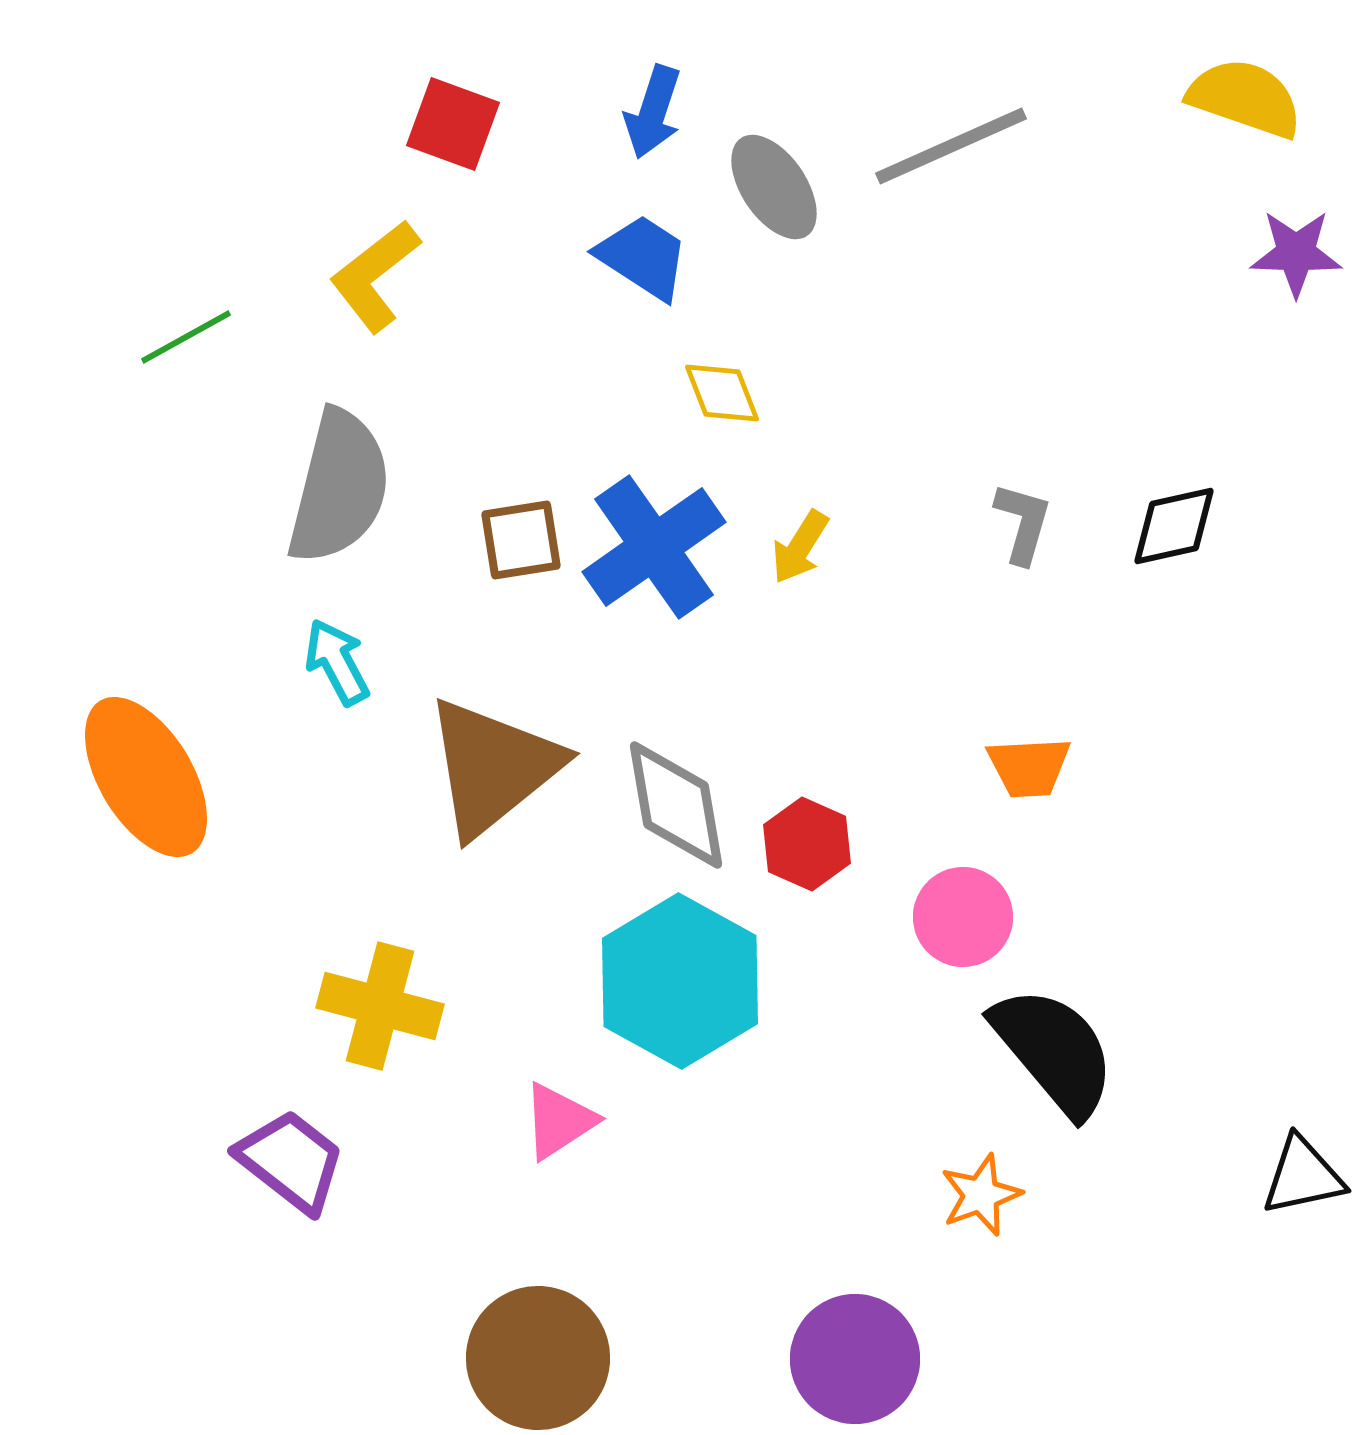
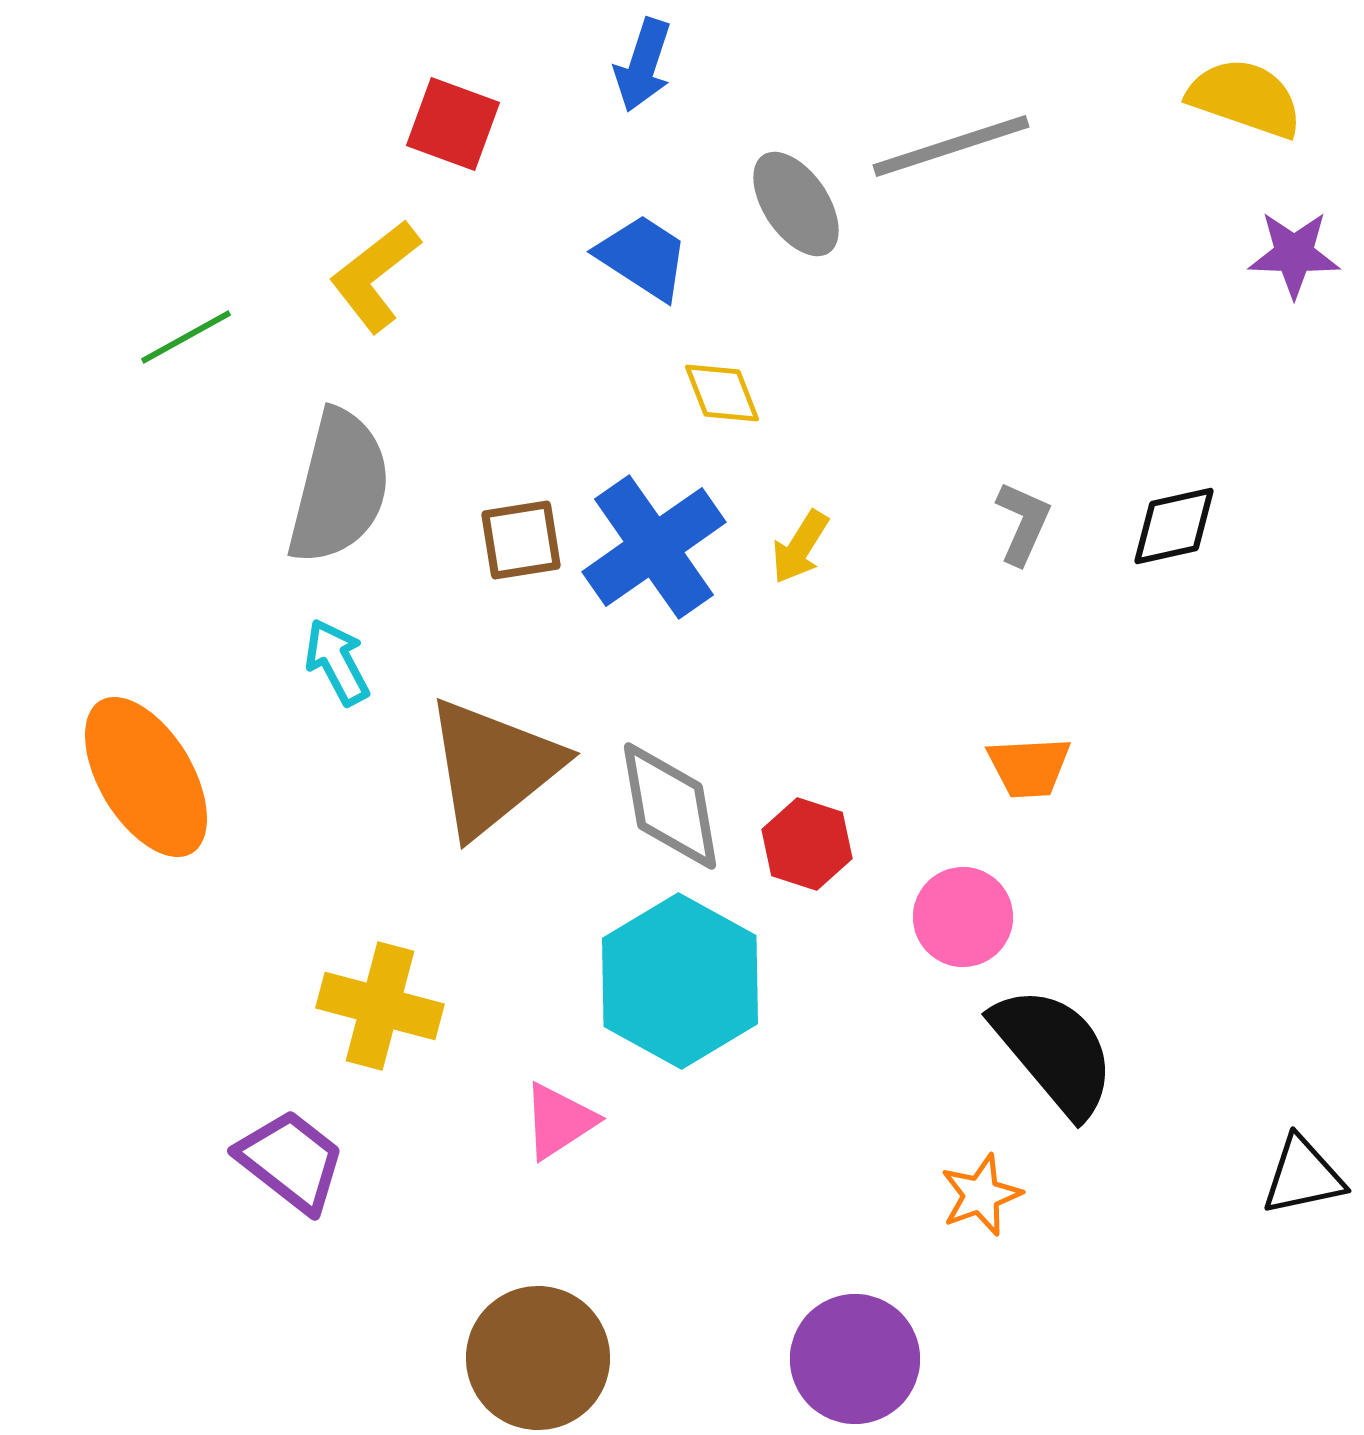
blue arrow: moved 10 px left, 47 px up
gray line: rotated 6 degrees clockwise
gray ellipse: moved 22 px right, 17 px down
purple star: moved 2 px left, 1 px down
gray L-shape: rotated 8 degrees clockwise
gray diamond: moved 6 px left, 1 px down
red hexagon: rotated 6 degrees counterclockwise
